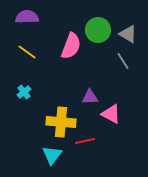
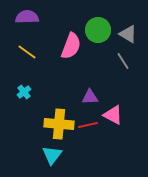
pink triangle: moved 2 px right, 1 px down
yellow cross: moved 2 px left, 2 px down
red line: moved 3 px right, 16 px up
